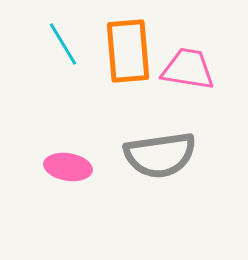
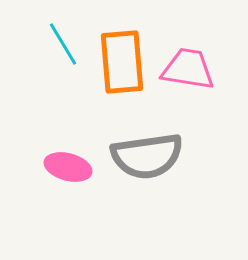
orange rectangle: moved 6 px left, 11 px down
gray semicircle: moved 13 px left, 1 px down
pink ellipse: rotated 6 degrees clockwise
